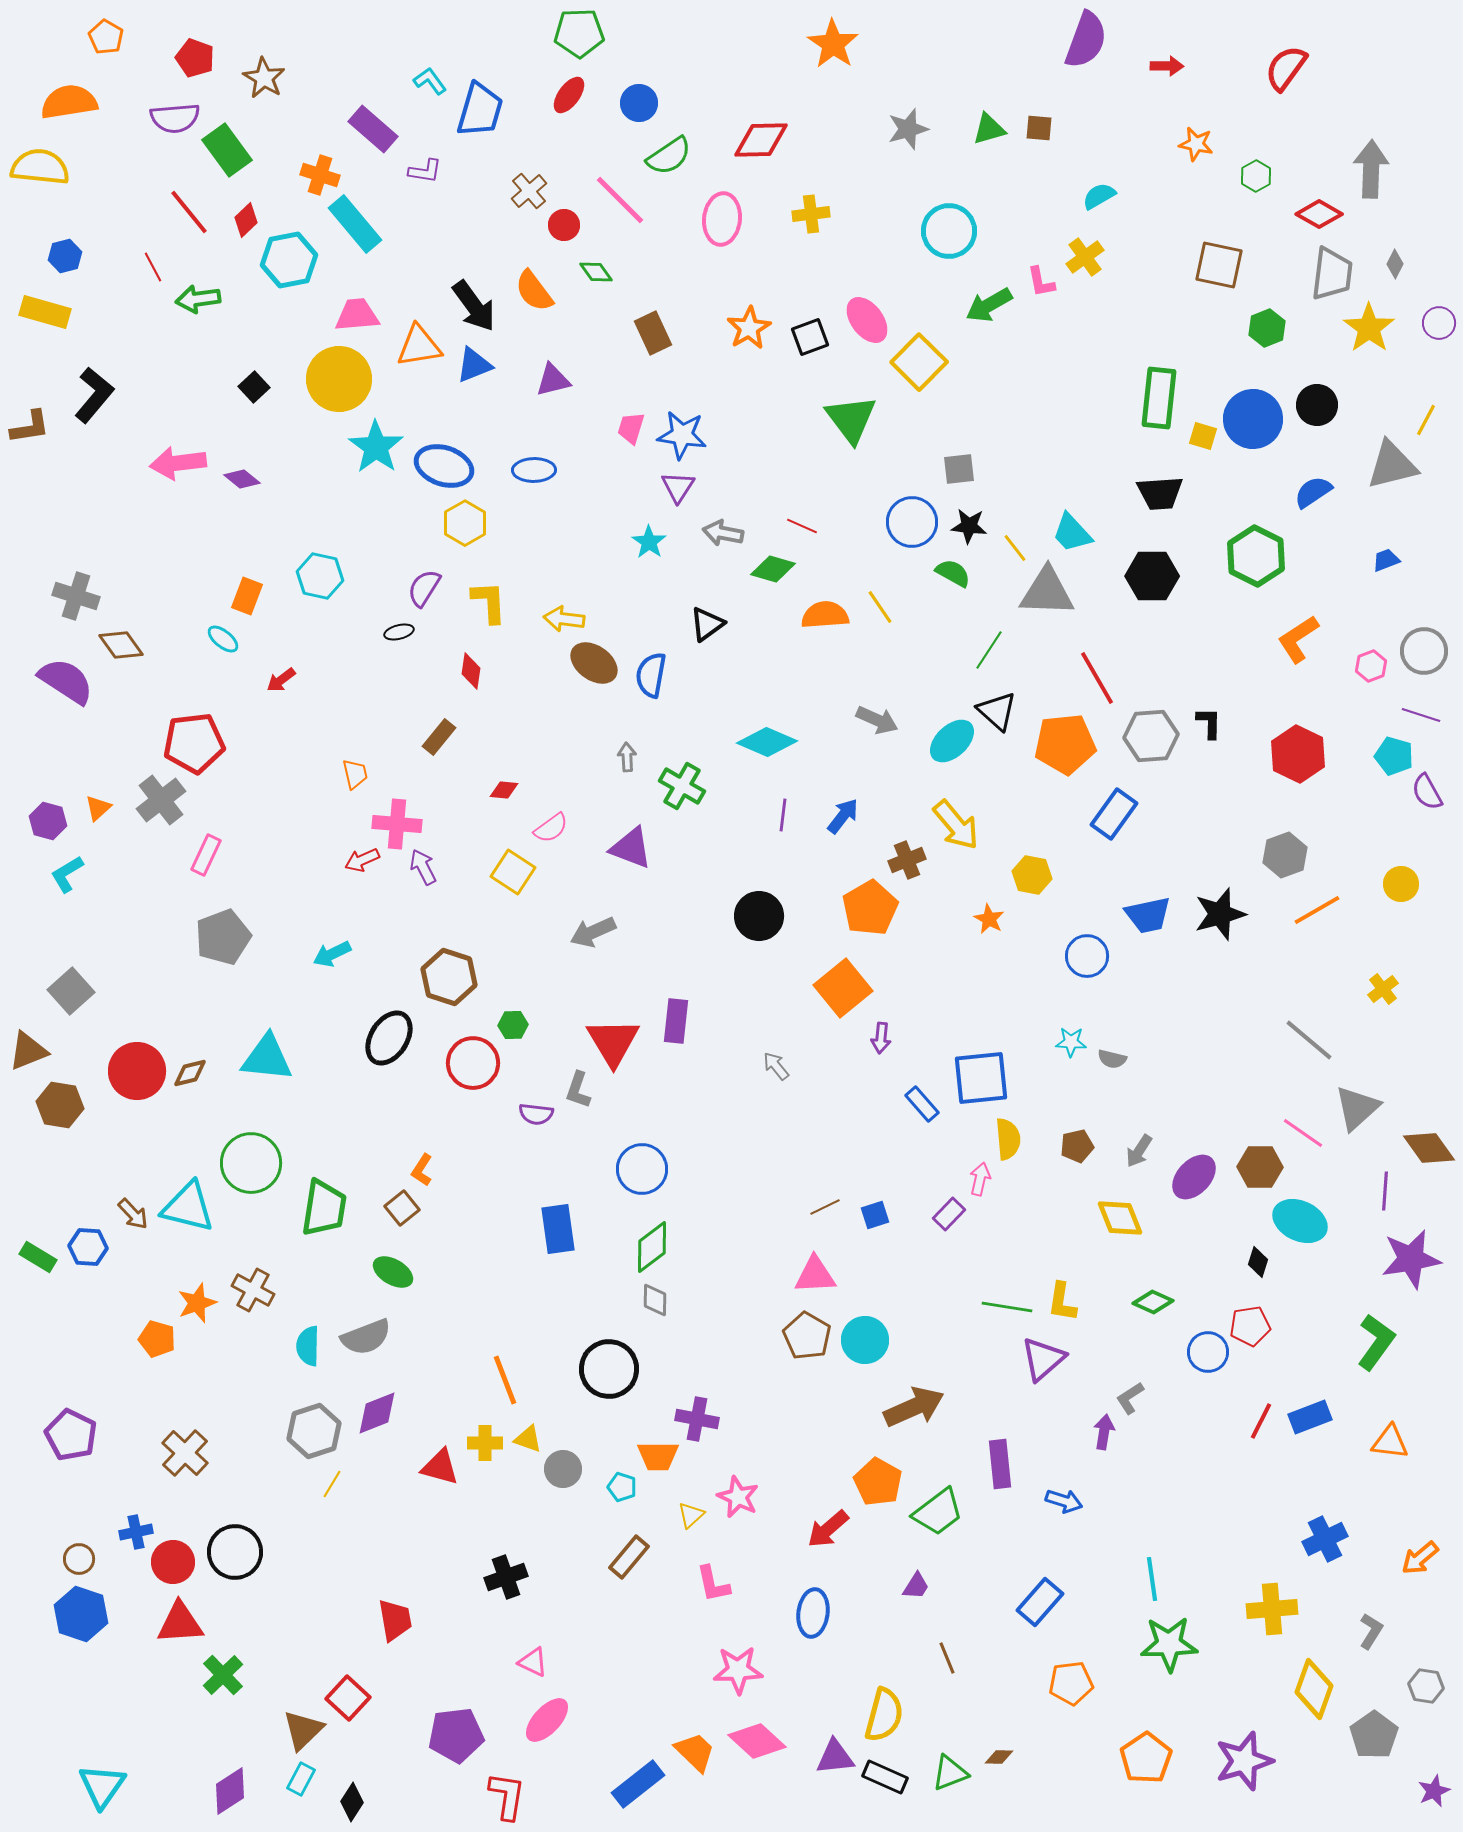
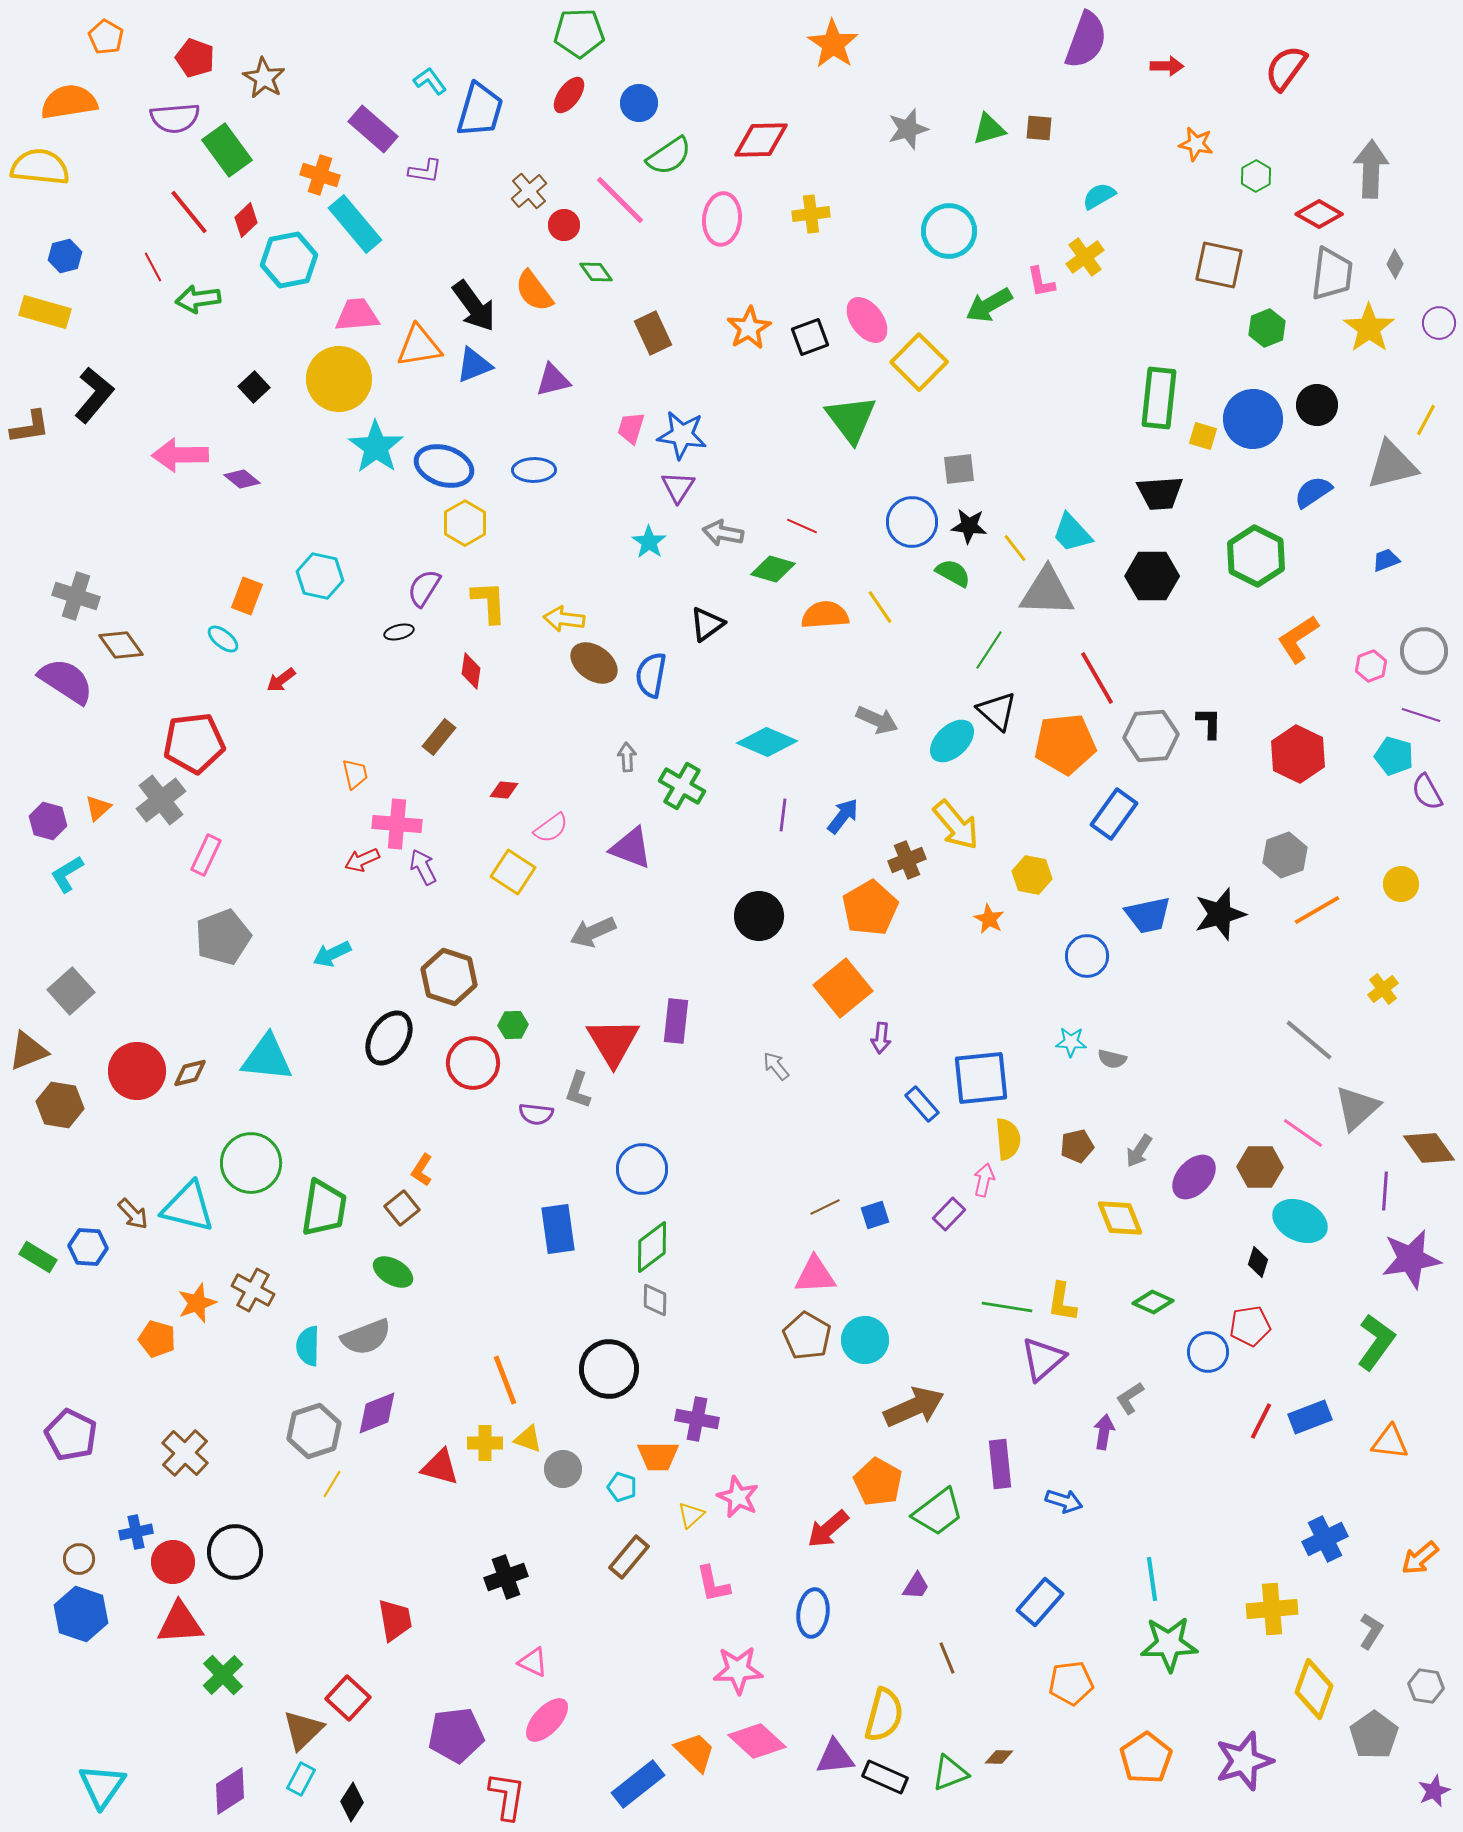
pink arrow at (178, 463): moved 2 px right, 8 px up; rotated 6 degrees clockwise
pink arrow at (980, 1179): moved 4 px right, 1 px down
